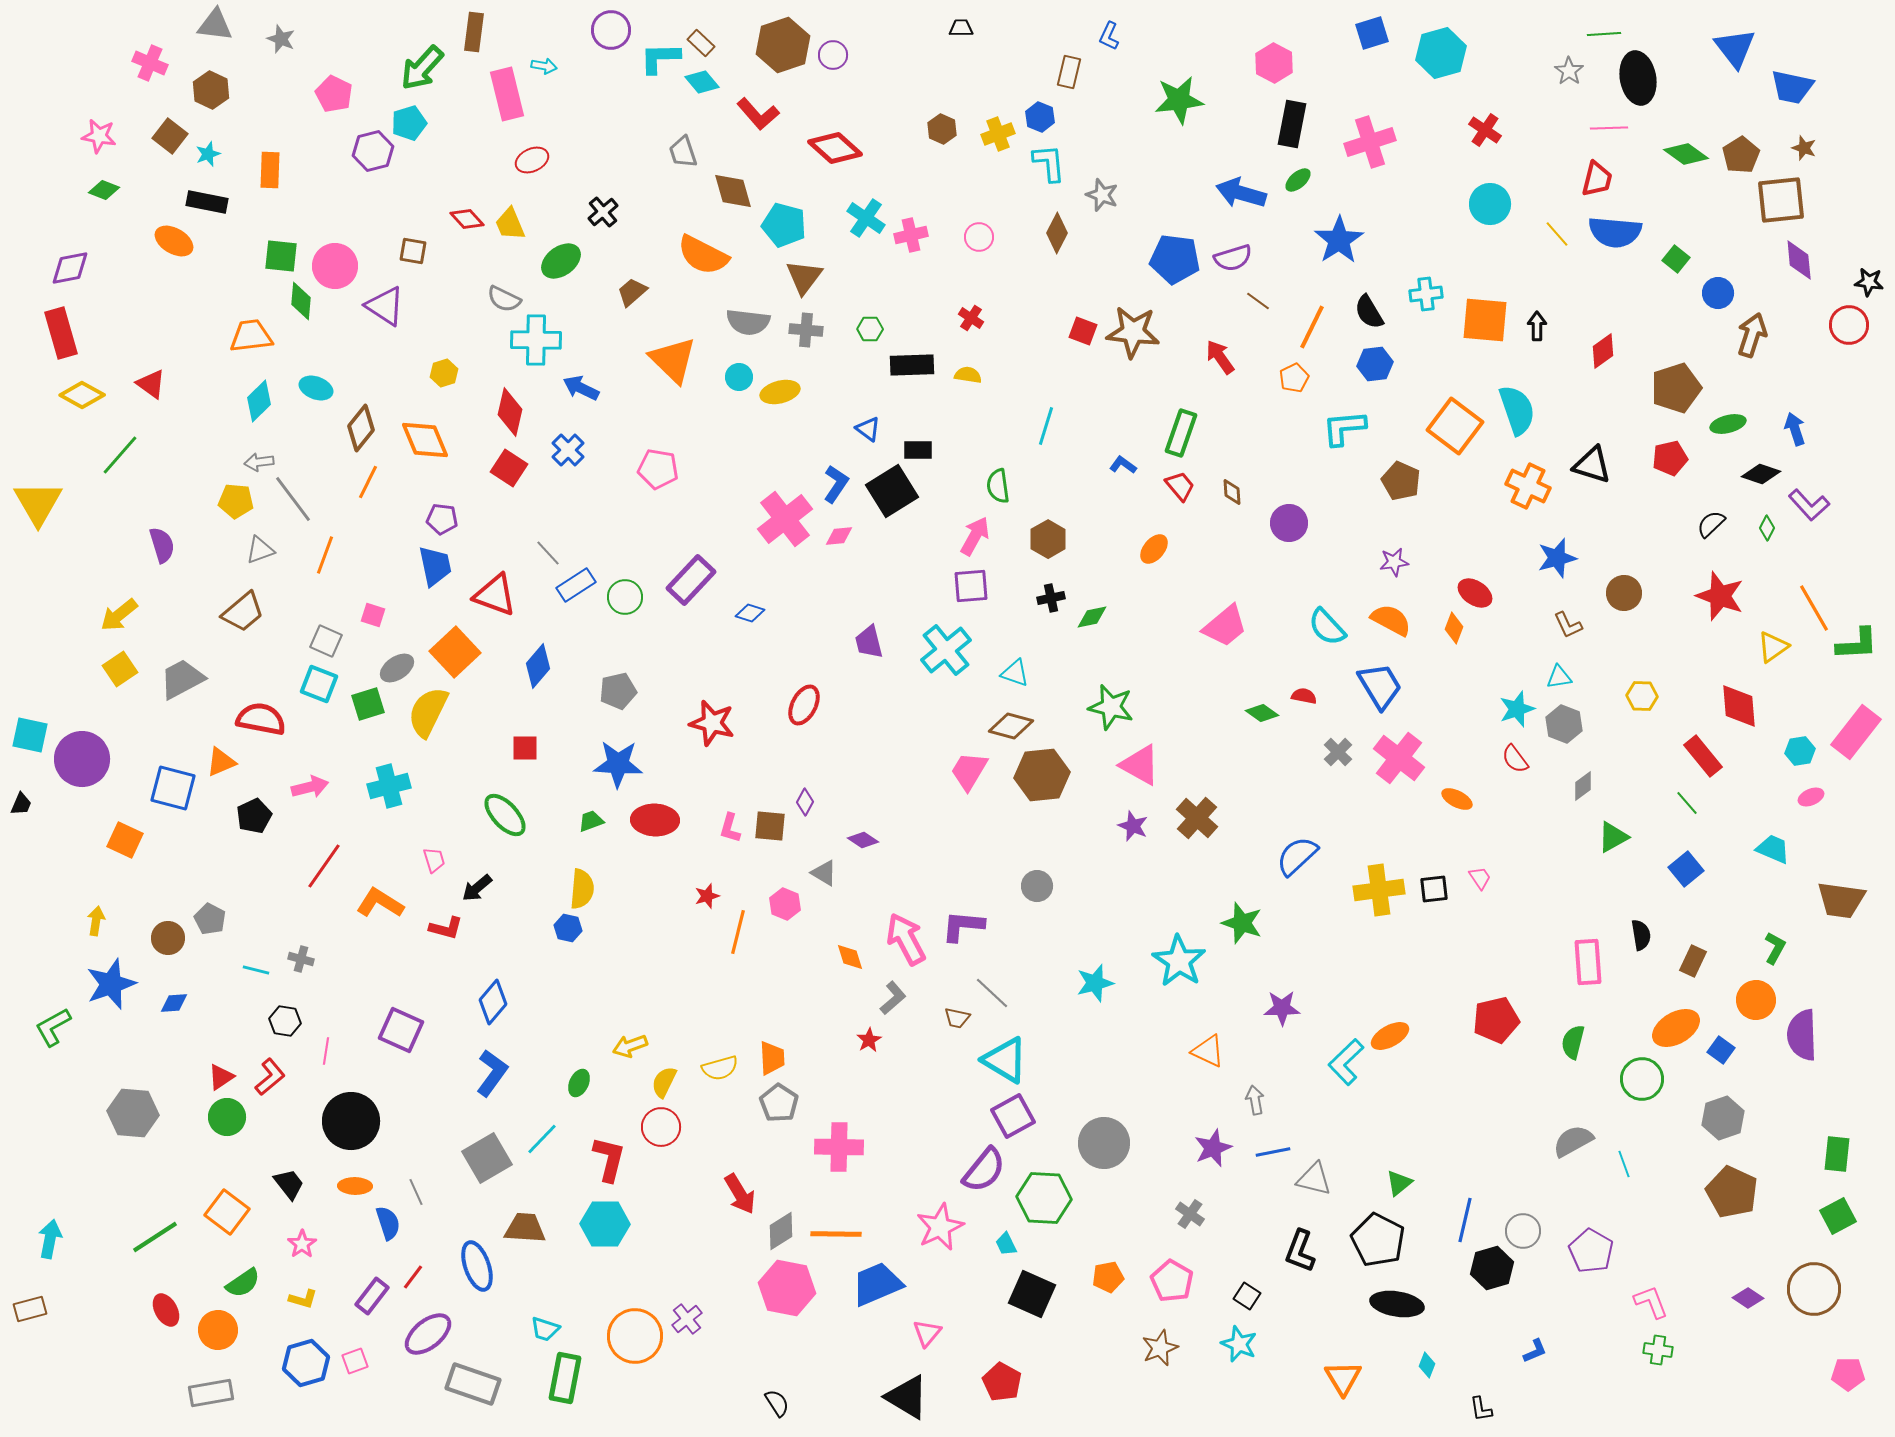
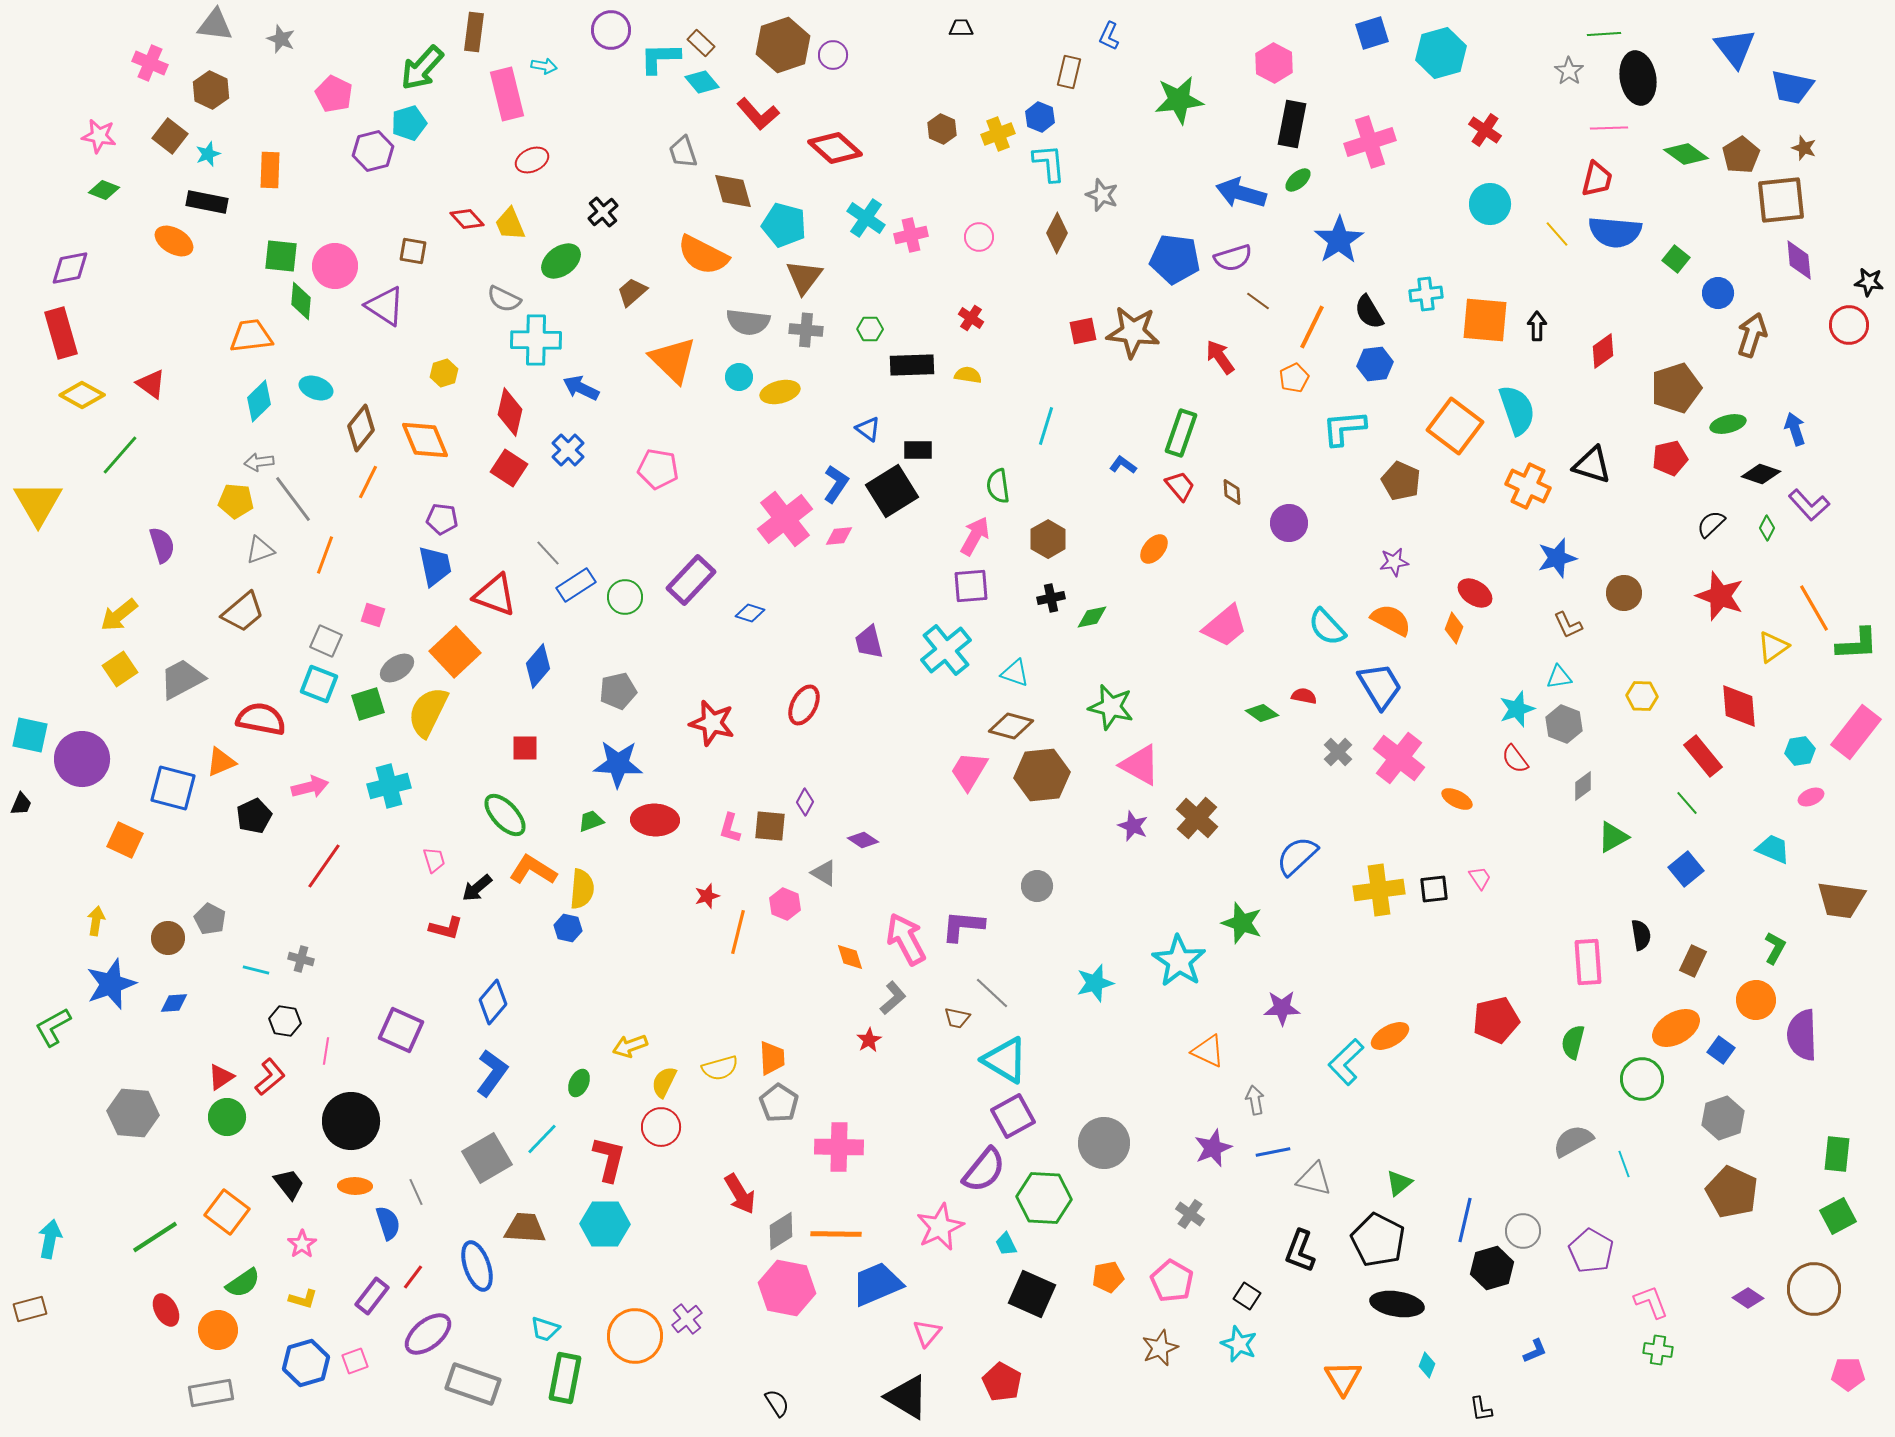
red square at (1083, 331): rotated 32 degrees counterclockwise
orange L-shape at (380, 903): moved 153 px right, 33 px up
